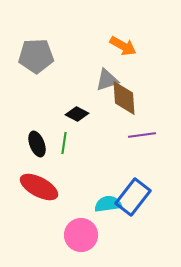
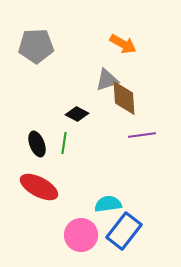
orange arrow: moved 2 px up
gray pentagon: moved 10 px up
blue rectangle: moved 9 px left, 34 px down
